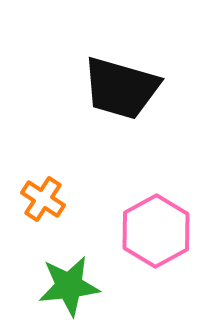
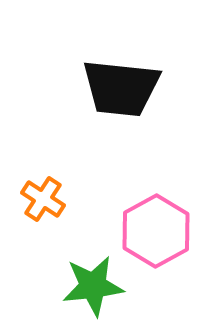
black trapezoid: rotated 10 degrees counterclockwise
green star: moved 24 px right
